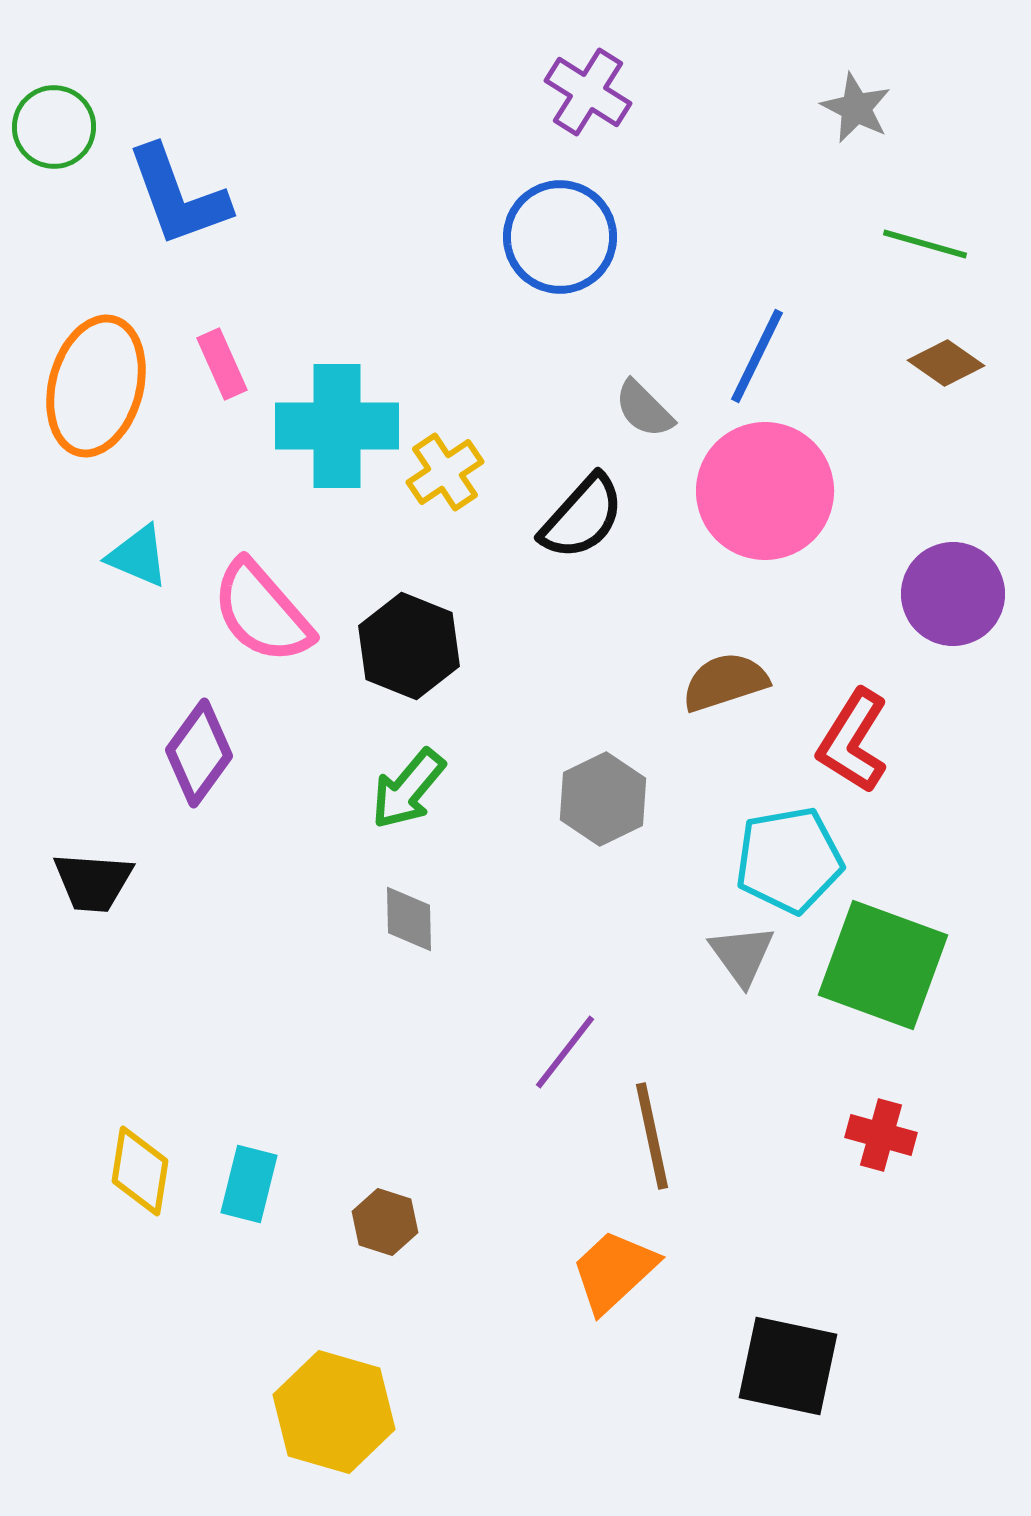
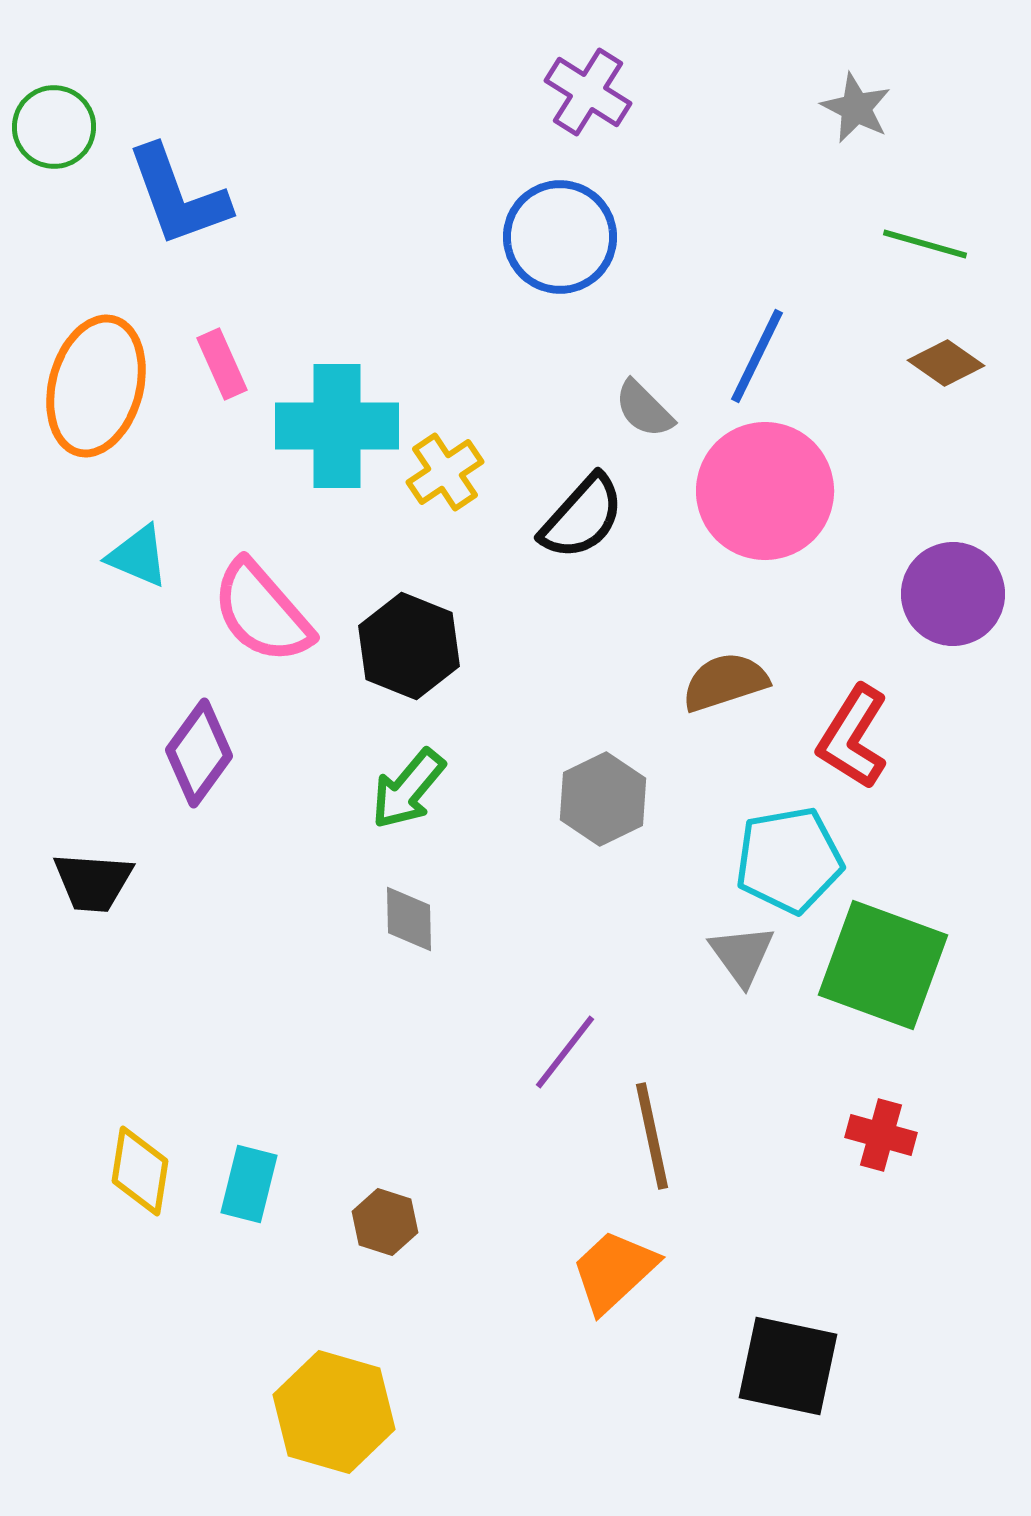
red L-shape: moved 4 px up
